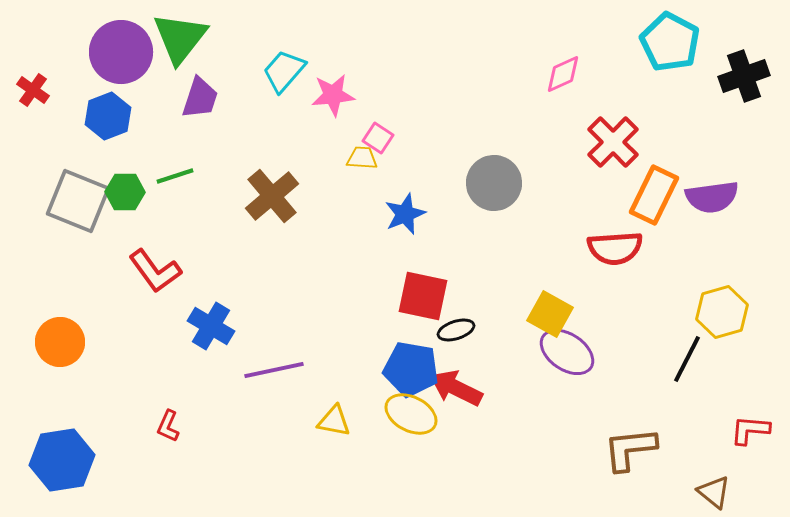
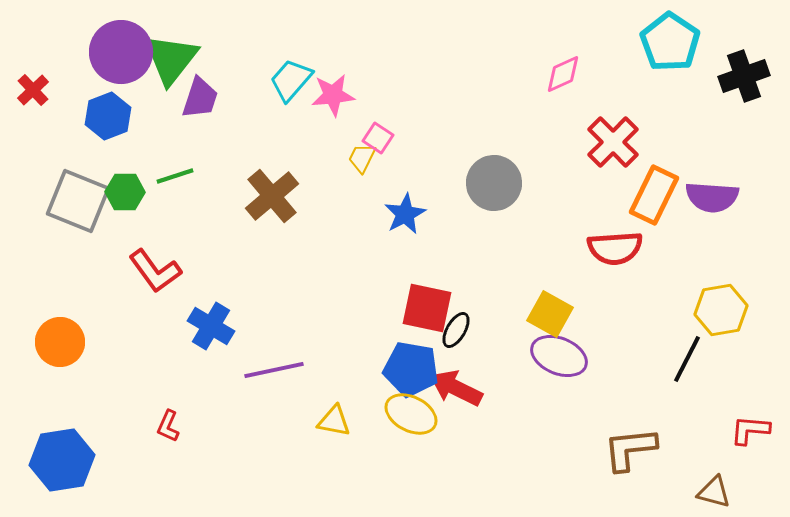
green triangle at (180, 38): moved 9 px left, 21 px down
cyan pentagon at (670, 42): rotated 6 degrees clockwise
cyan trapezoid at (284, 71): moved 7 px right, 9 px down
red cross at (33, 90): rotated 12 degrees clockwise
yellow trapezoid at (362, 158): rotated 68 degrees counterclockwise
purple semicircle at (712, 197): rotated 12 degrees clockwise
blue star at (405, 214): rotated 6 degrees counterclockwise
red square at (423, 296): moved 4 px right, 12 px down
yellow hexagon at (722, 312): moved 1 px left, 2 px up; rotated 6 degrees clockwise
black ellipse at (456, 330): rotated 42 degrees counterclockwise
purple ellipse at (567, 352): moved 8 px left, 4 px down; rotated 12 degrees counterclockwise
brown triangle at (714, 492): rotated 24 degrees counterclockwise
